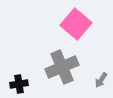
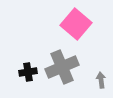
gray arrow: rotated 140 degrees clockwise
black cross: moved 9 px right, 12 px up
